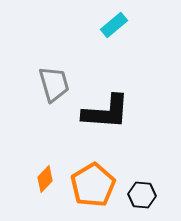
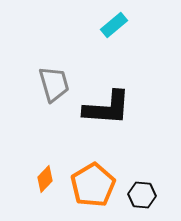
black L-shape: moved 1 px right, 4 px up
